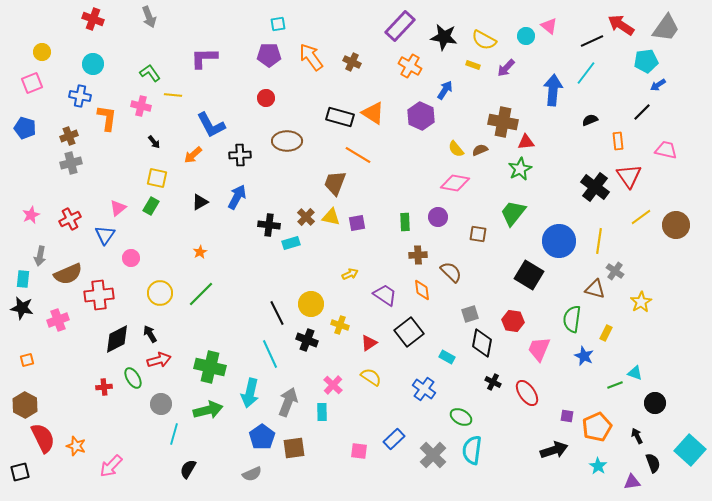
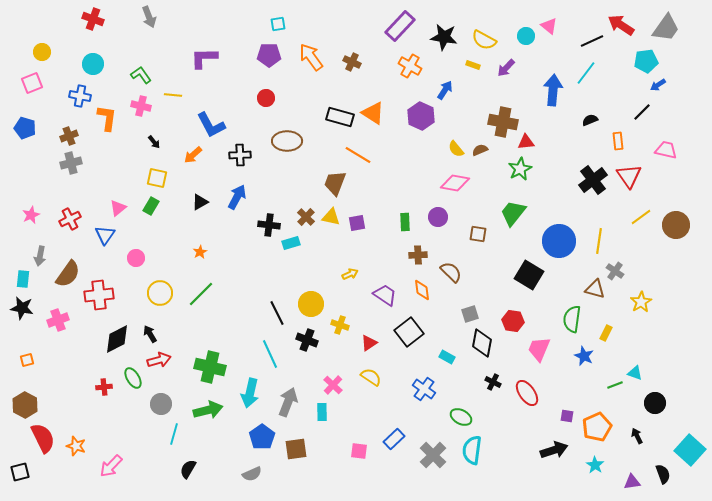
green L-shape at (150, 73): moved 9 px left, 2 px down
black cross at (595, 187): moved 2 px left, 7 px up; rotated 16 degrees clockwise
pink circle at (131, 258): moved 5 px right
brown semicircle at (68, 274): rotated 32 degrees counterclockwise
brown square at (294, 448): moved 2 px right, 1 px down
black semicircle at (653, 463): moved 10 px right, 11 px down
cyan star at (598, 466): moved 3 px left, 1 px up
